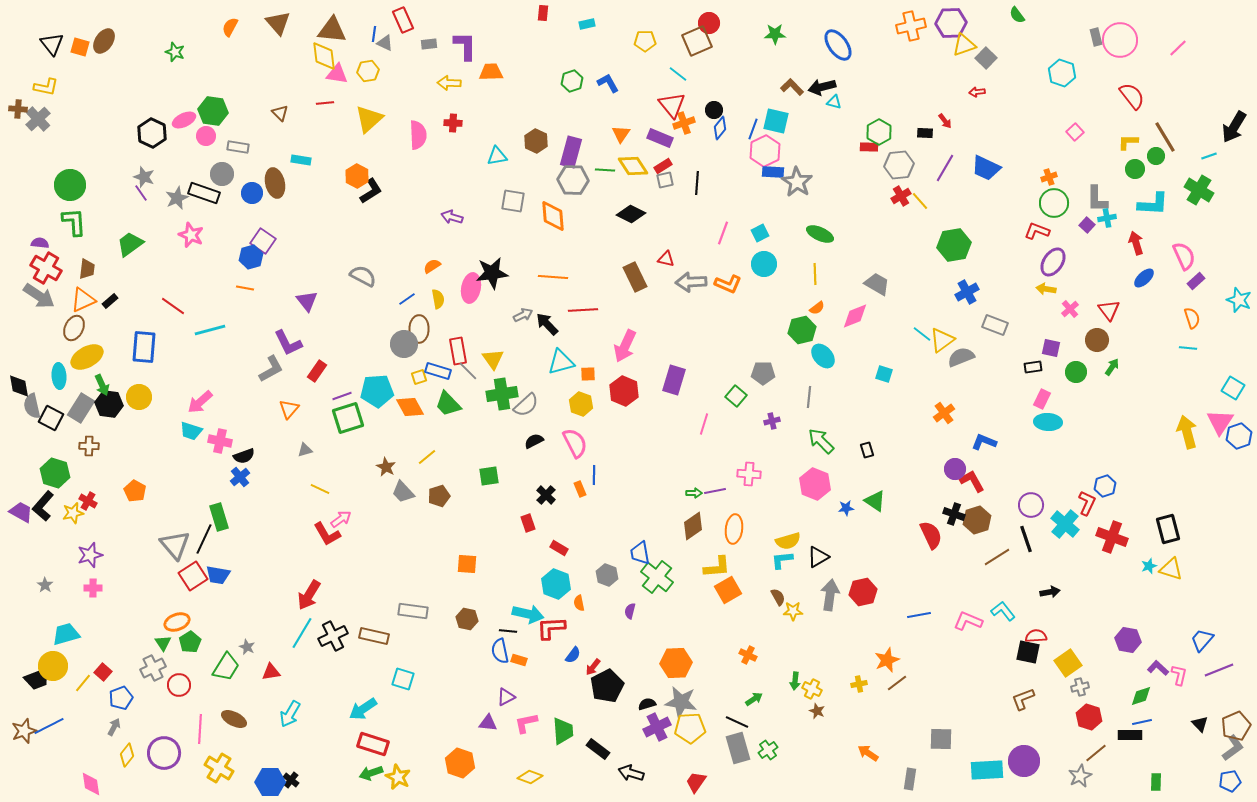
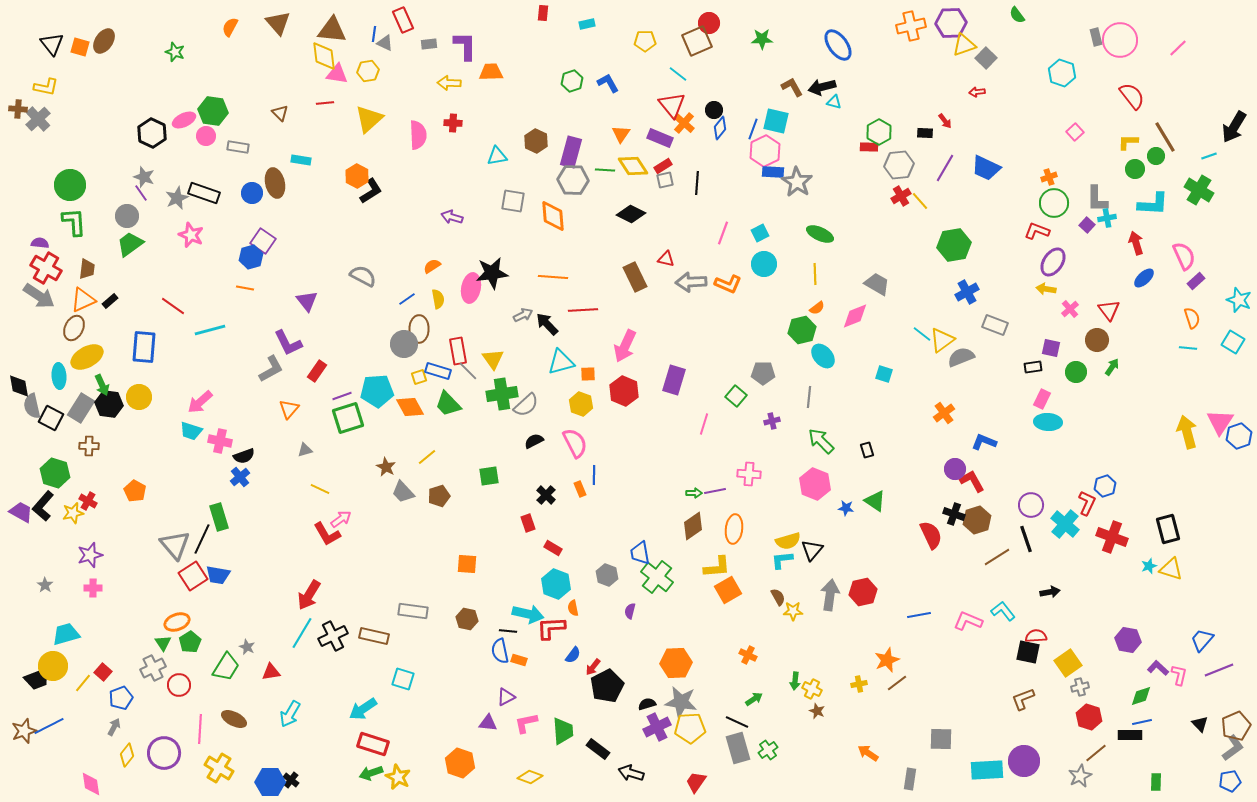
green star at (775, 34): moved 13 px left, 5 px down
brown L-shape at (792, 87): rotated 15 degrees clockwise
orange cross at (684, 123): rotated 30 degrees counterclockwise
gray circle at (222, 174): moved 95 px left, 42 px down
cyan square at (1233, 388): moved 46 px up
blue star at (846, 508): rotated 14 degrees clockwise
black line at (204, 539): moved 2 px left
red rectangle at (559, 548): moved 6 px left
black triangle at (818, 557): moved 6 px left, 7 px up; rotated 20 degrees counterclockwise
orange semicircle at (579, 603): moved 6 px left, 5 px down
